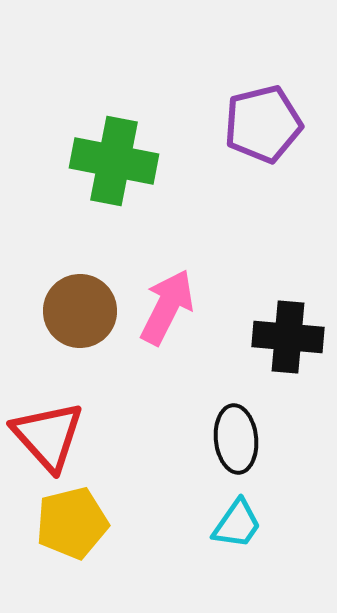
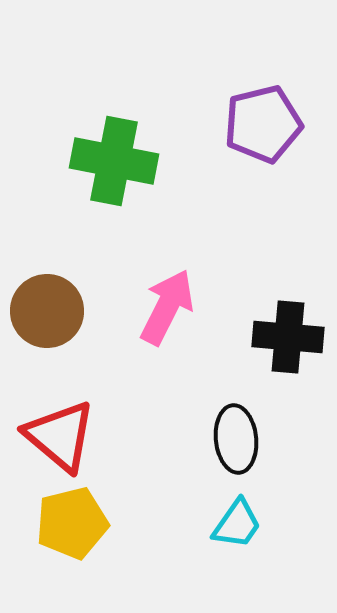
brown circle: moved 33 px left
red triangle: moved 12 px right; rotated 8 degrees counterclockwise
